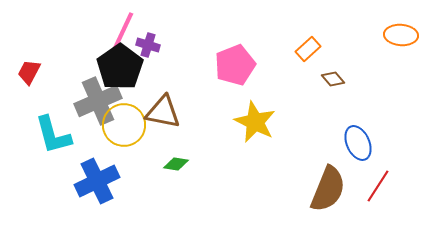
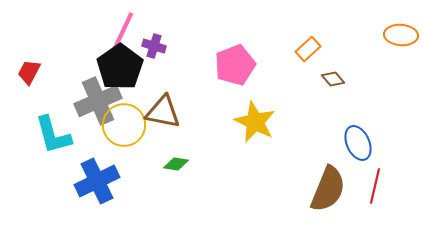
purple cross: moved 6 px right, 1 px down
red line: moved 3 px left; rotated 20 degrees counterclockwise
